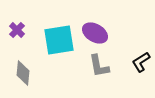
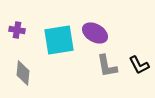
purple cross: rotated 35 degrees counterclockwise
black L-shape: moved 2 px left, 3 px down; rotated 85 degrees counterclockwise
gray L-shape: moved 8 px right
